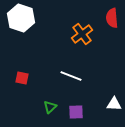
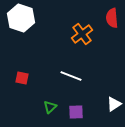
white triangle: rotated 35 degrees counterclockwise
